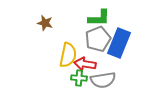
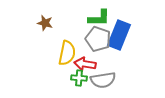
gray pentagon: rotated 30 degrees counterclockwise
blue rectangle: moved 8 px up
yellow semicircle: moved 1 px left, 2 px up
